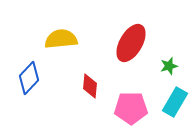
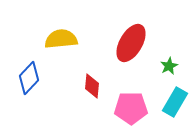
green star: rotated 12 degrees counterclockwise
red diamond: moved 2 px right
